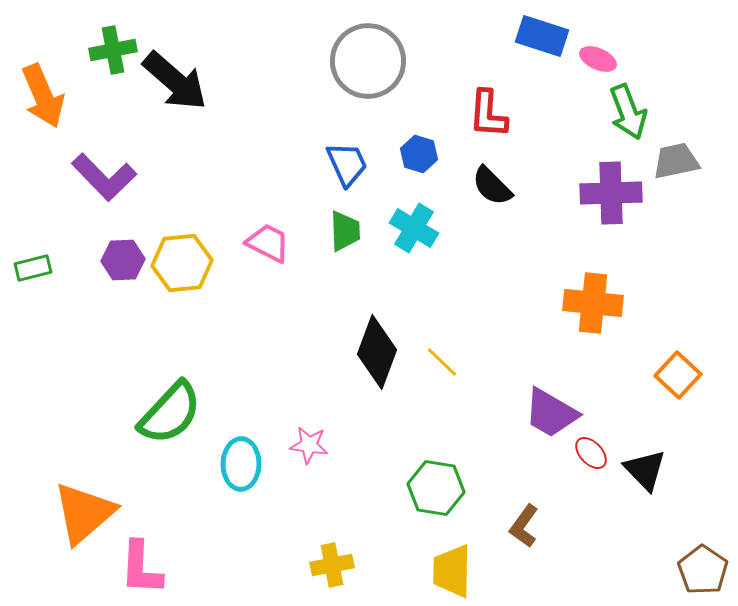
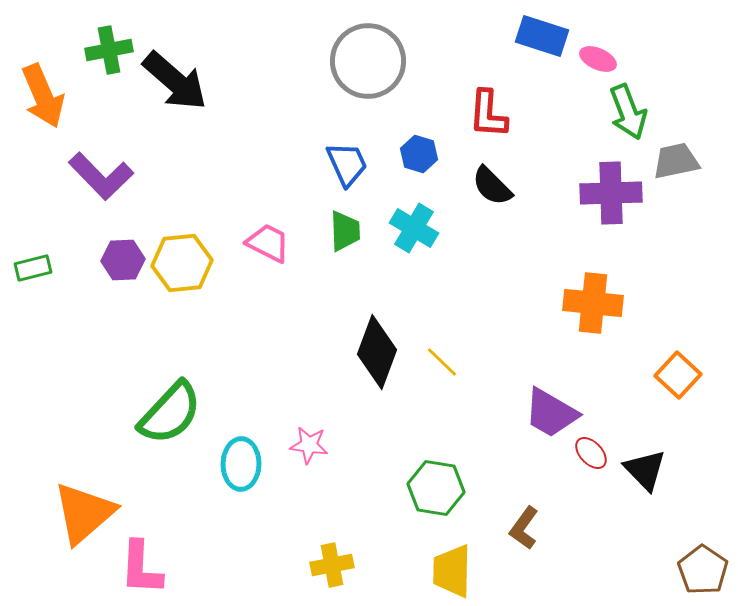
green cross: moved 4 px left
purple L-shape: moved 3 px left, 1 px up
brown L-shape: moved 2 px down
